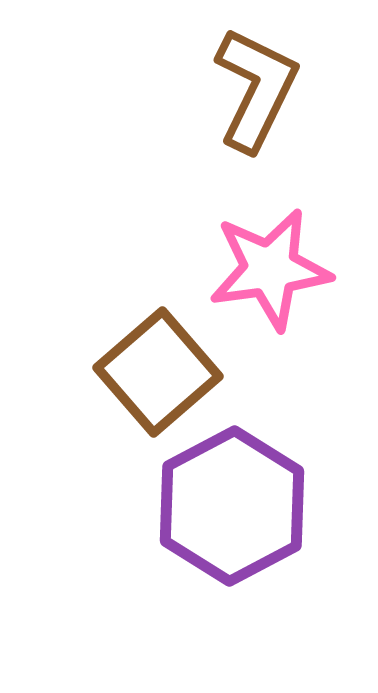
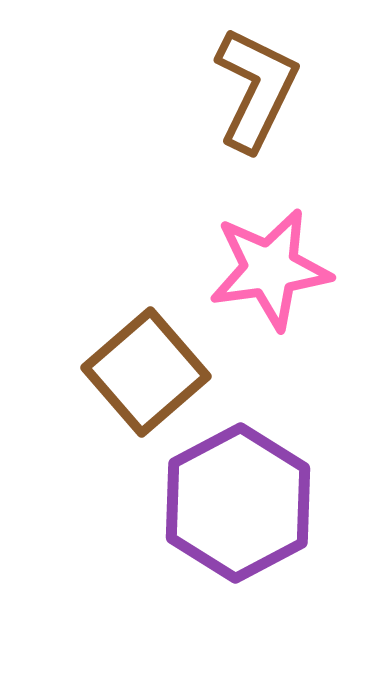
brown square: moved 12 px left
purple hexagon: moved 6 px right, 3 px up
